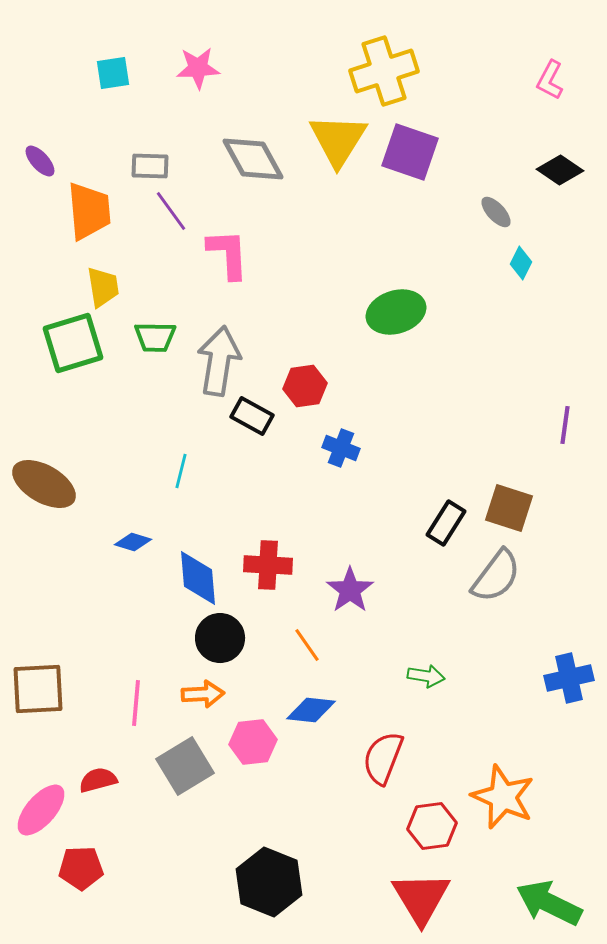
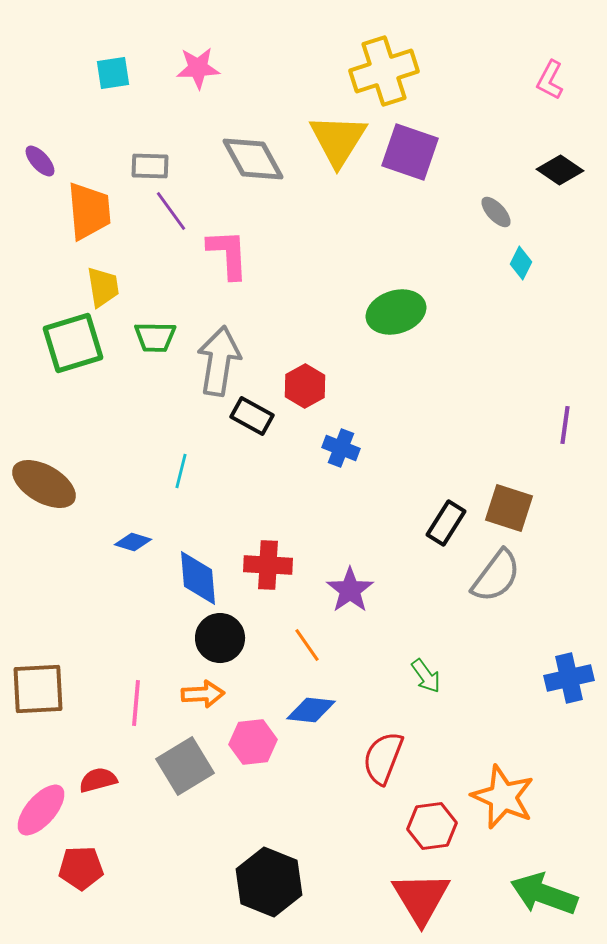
red hexagon at (305, 386): rotated 21 degrees counterclockwise
green arrow at (426, 676): rotated 45 degrees clockwise
green arrow at (549, 903): moved 5 px left, 9 px up; rotated 6 degrees counterclockwise
